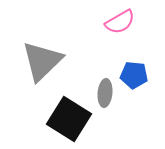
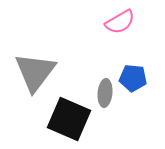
gray triangle: moved 7 px left, 11 px down; rotated 9 degrees counterclockwise
blue pentagon: moved 1 px left, 3 px down
black square: rotated 9 degrees counterclockwise
